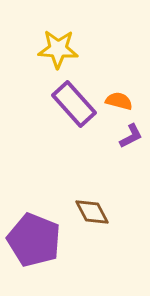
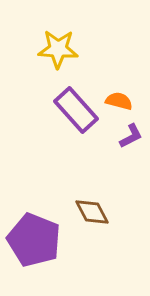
purple rectangle: moved 2 px right, 6 px down
